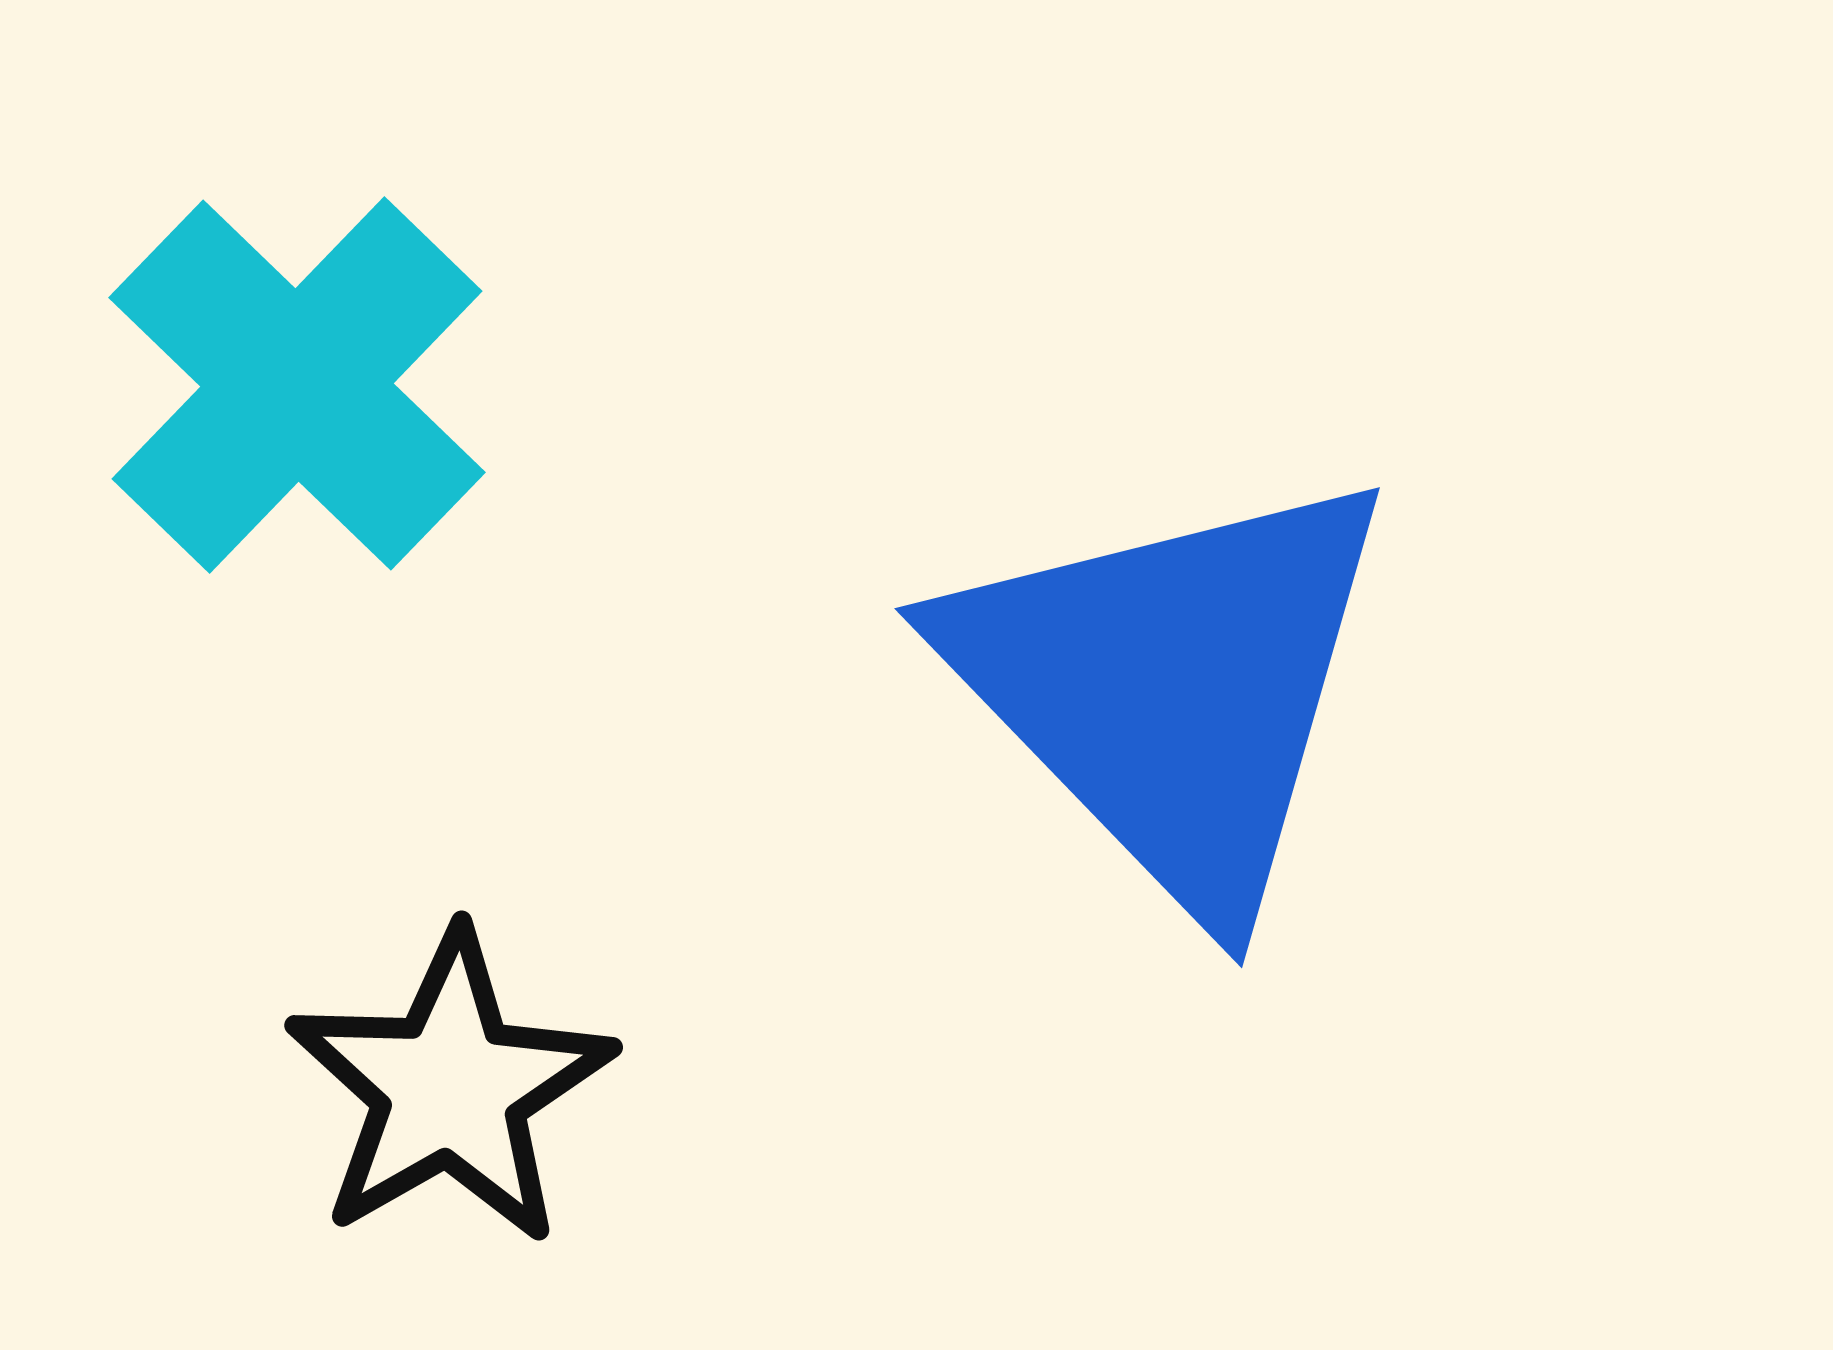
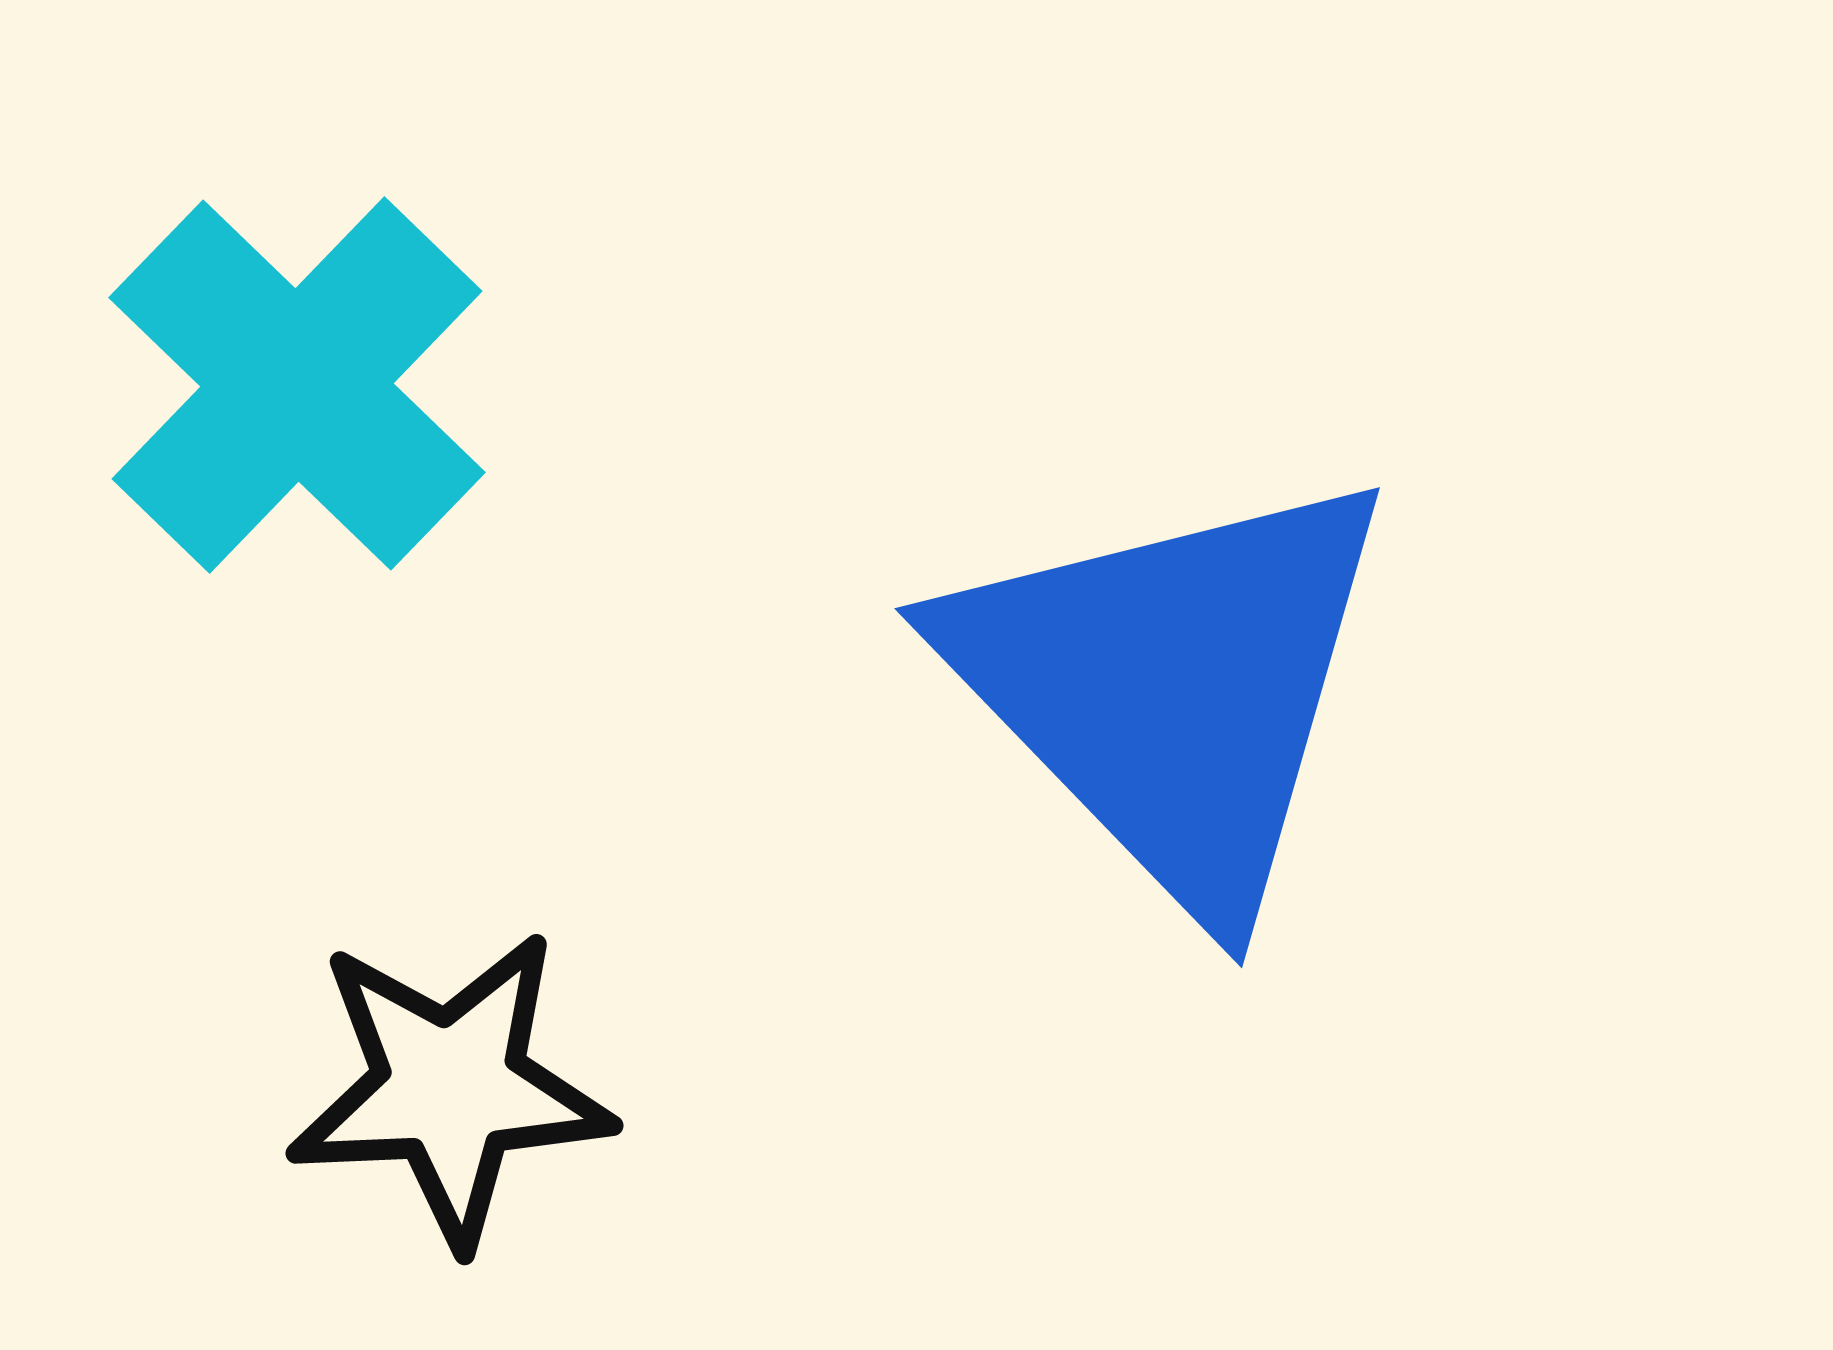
black star: rotated 27 degrees clockwise
